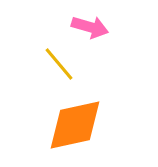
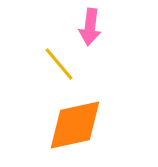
pink arrow: rotated 81 degrees clockwise
